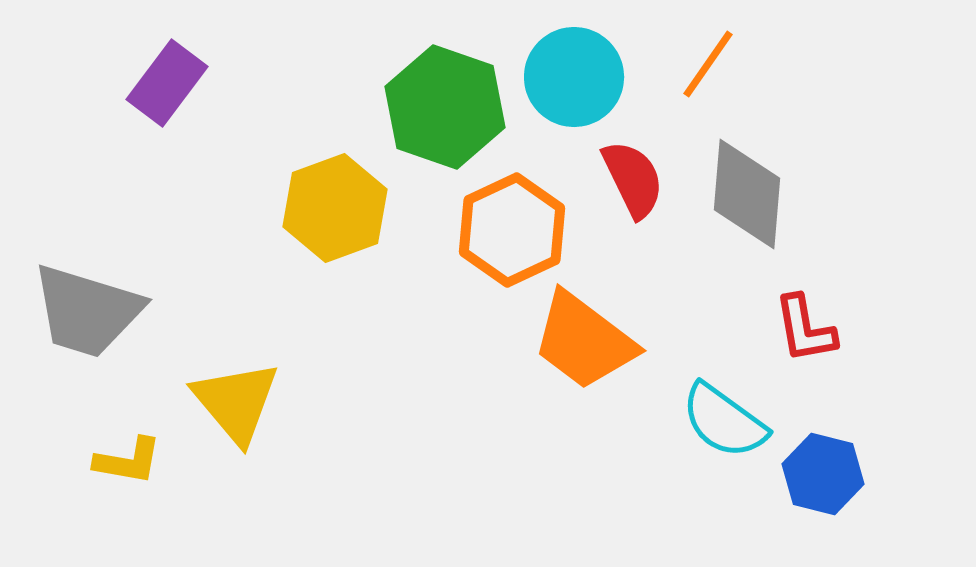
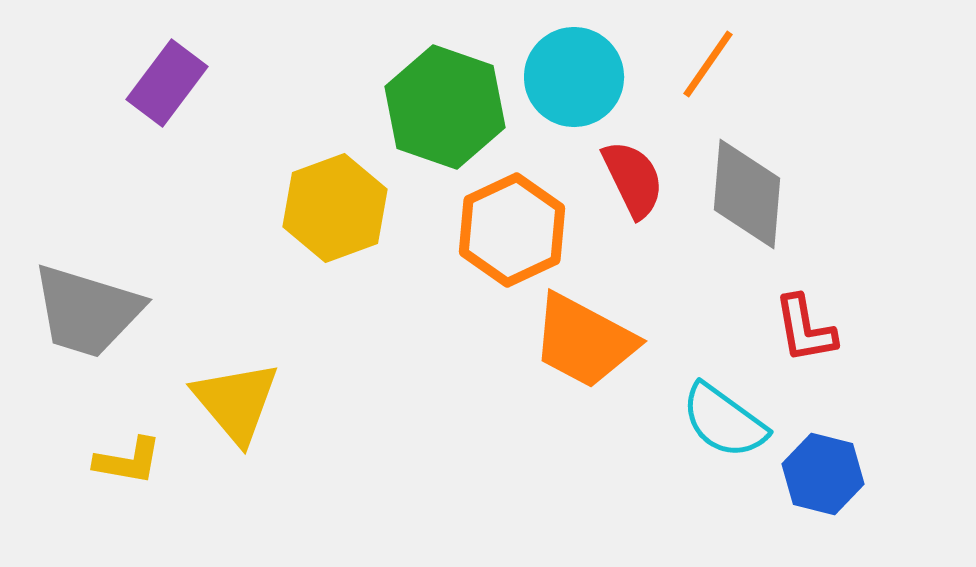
orange trapezoid: rotated 9 degrees counterclockwise
